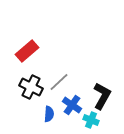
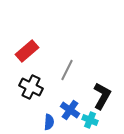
gray line: moved 8 px right, 12 px up; rotated 20 degrees counterclockwise
blue cross: moved 2 px left, 5 px down
blue semicircle: moved 8 px down
cyan cross: moved 1 px left
